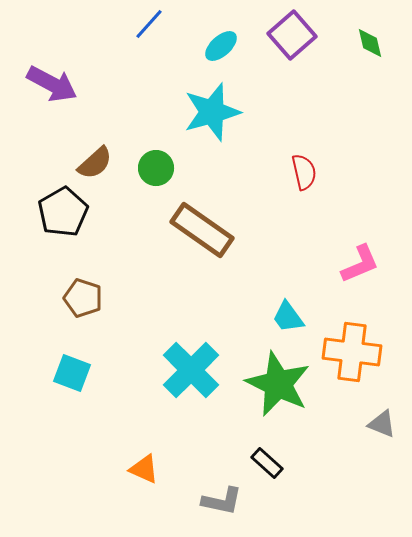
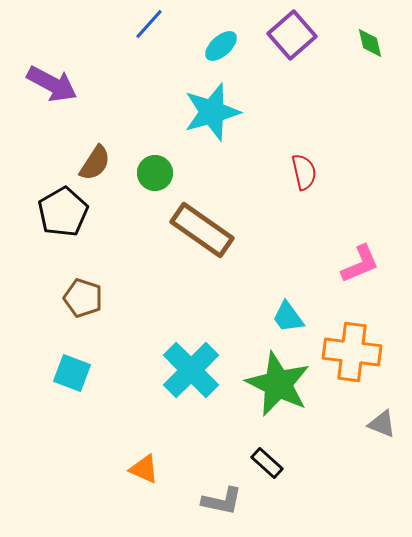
brown semicircle: rotated 15 degrees counterclockwise
green circle: moved 1 px left, 5 px down
